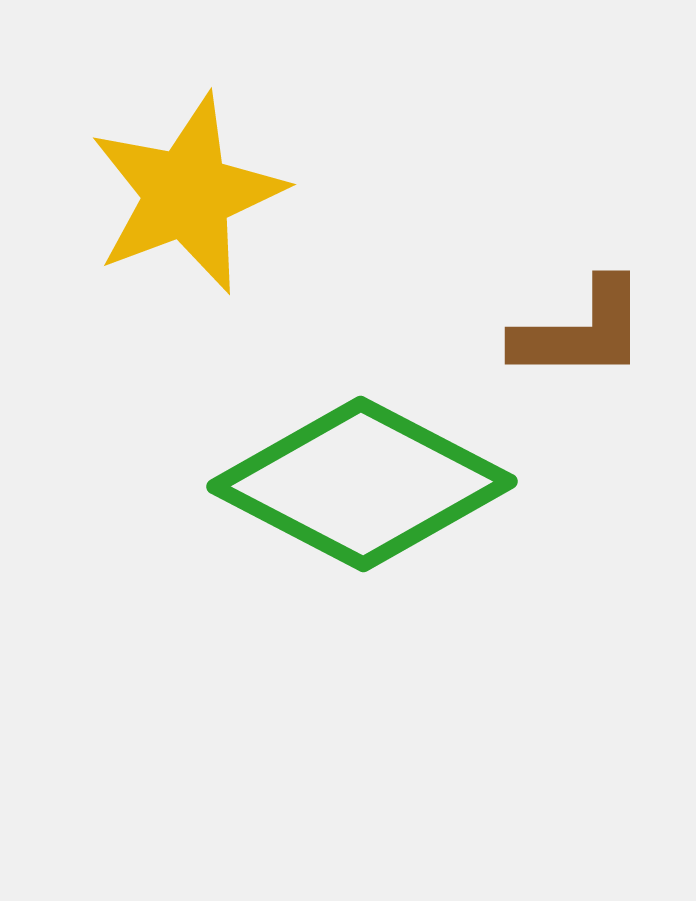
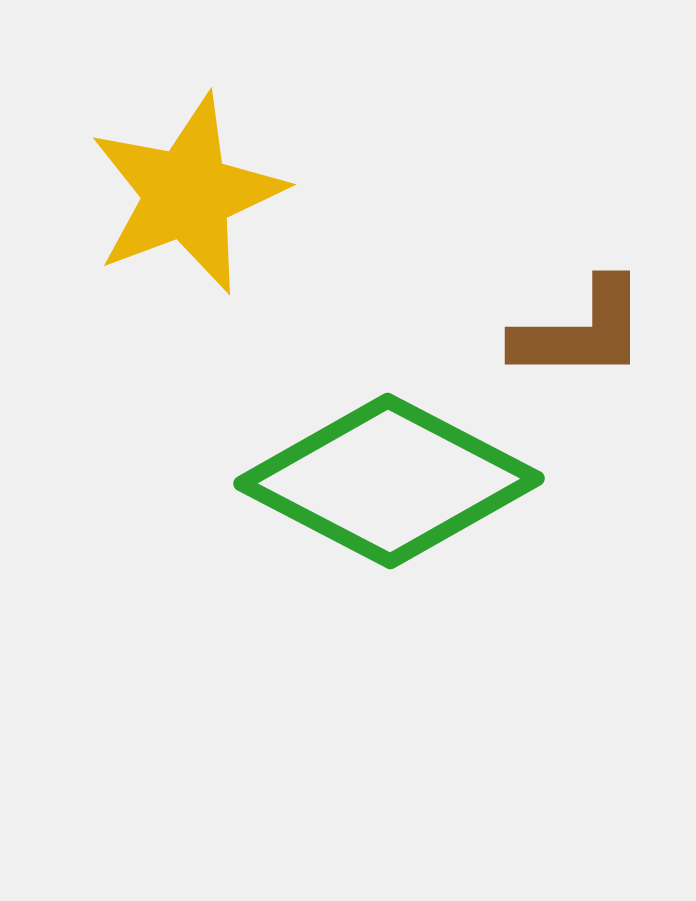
green diamond: moved 27 px right, 3 px up
